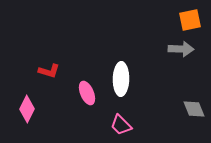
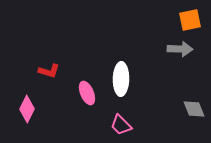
gray arrow: moved 1 px left
